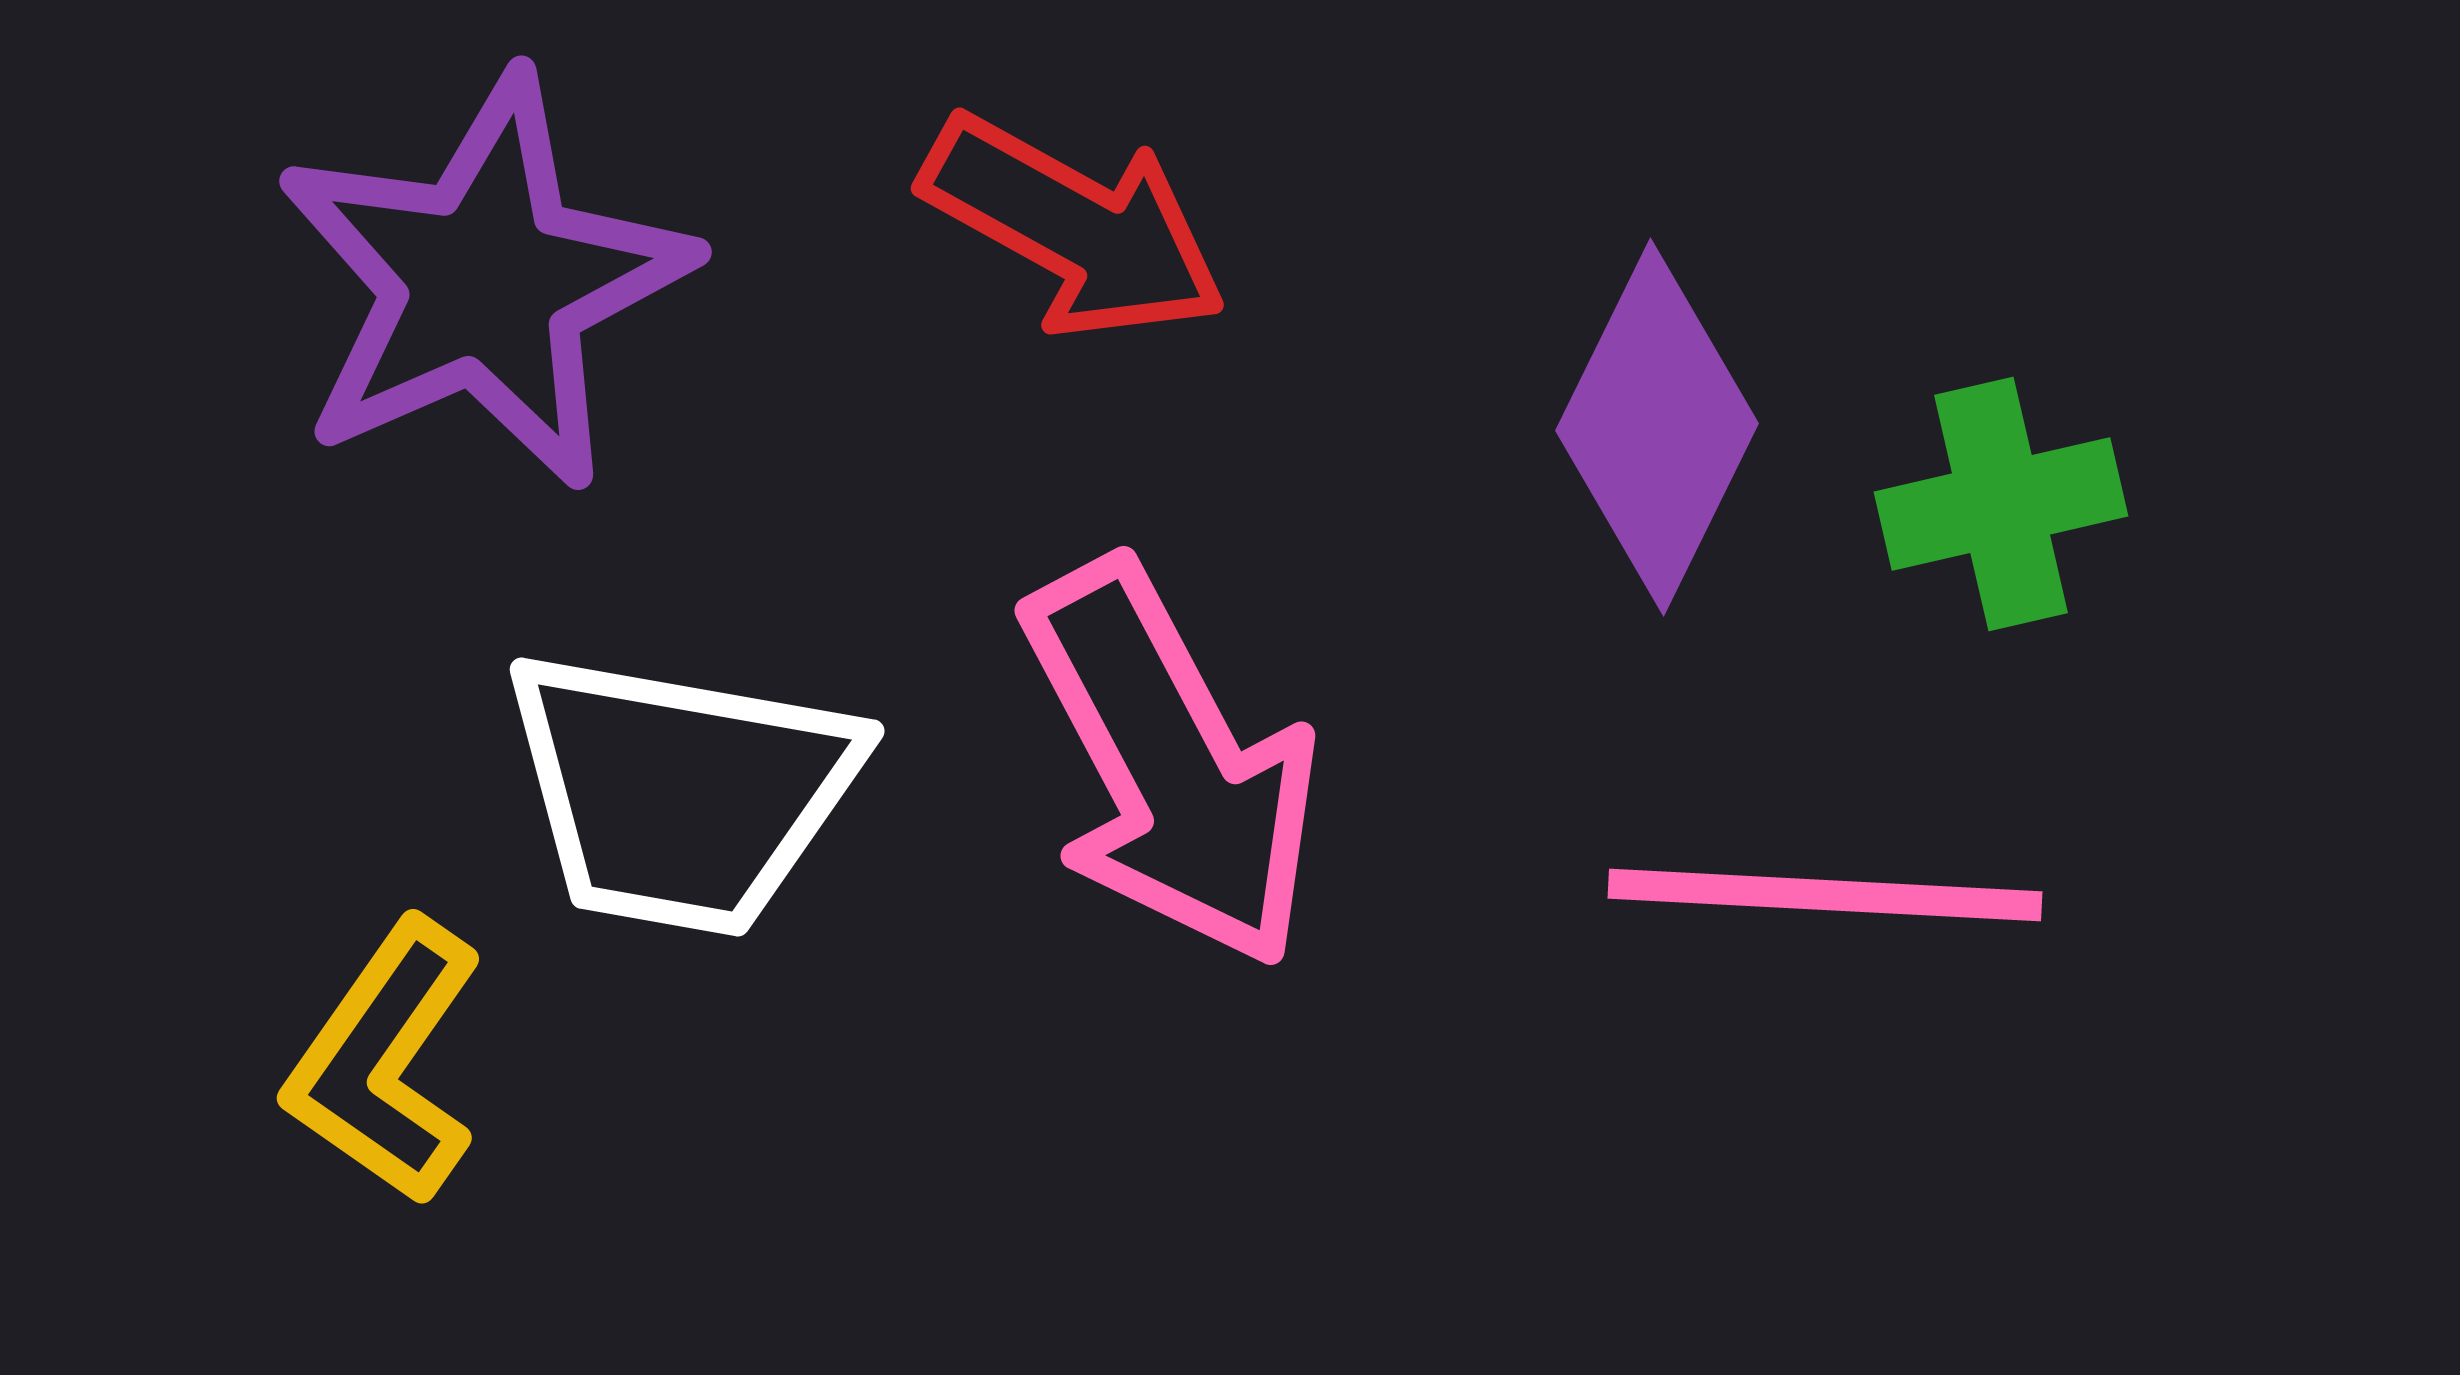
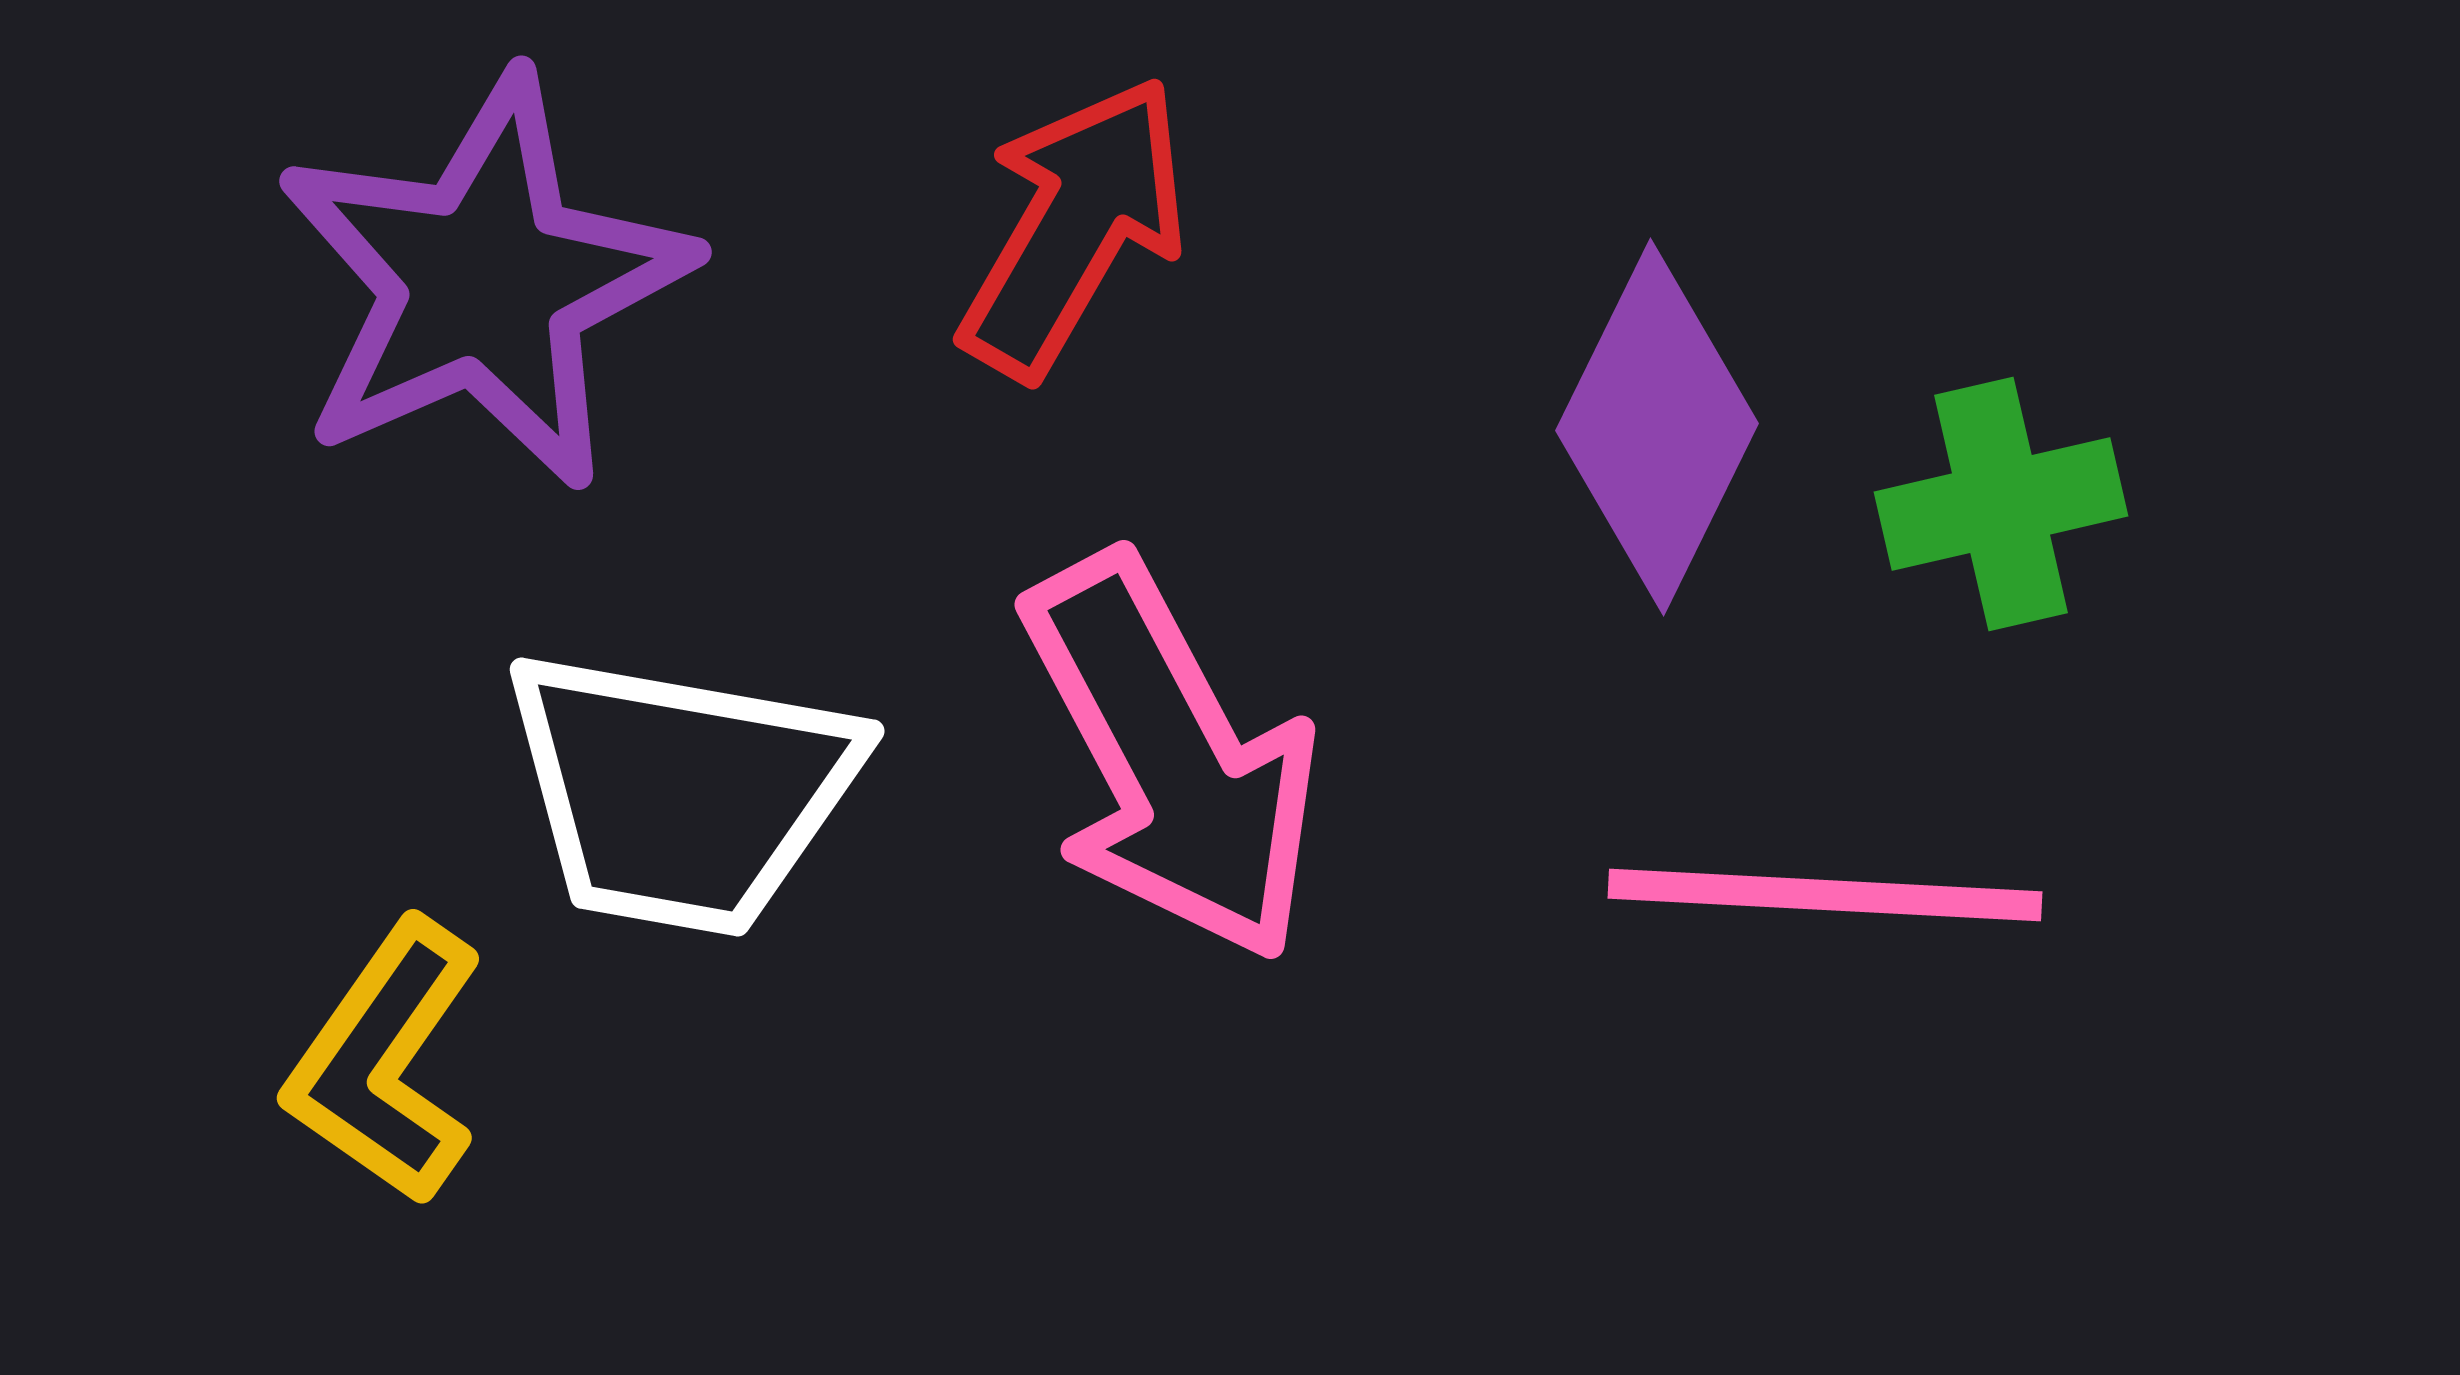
red arrow: rotated 89 degrees counterclockwise
pink arrow: moved 6 px up
